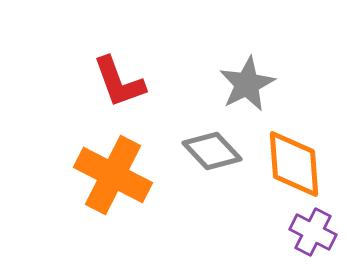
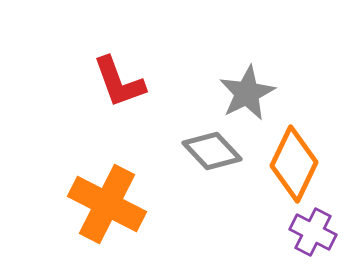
gray star: moved 9 px down
orange diamond: rotated 30 degrees clockwise
orange cross: moved 6 px left, 29 px down
